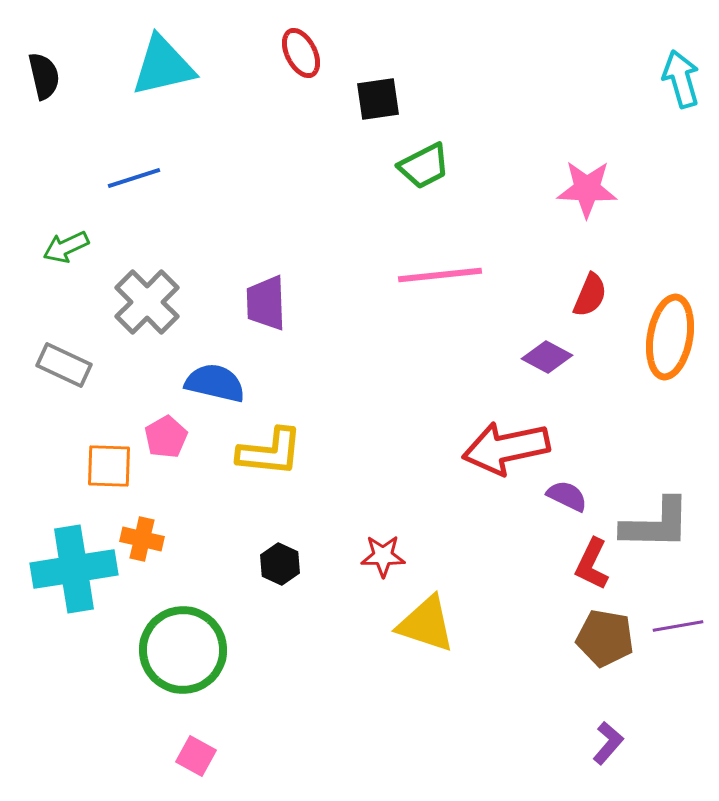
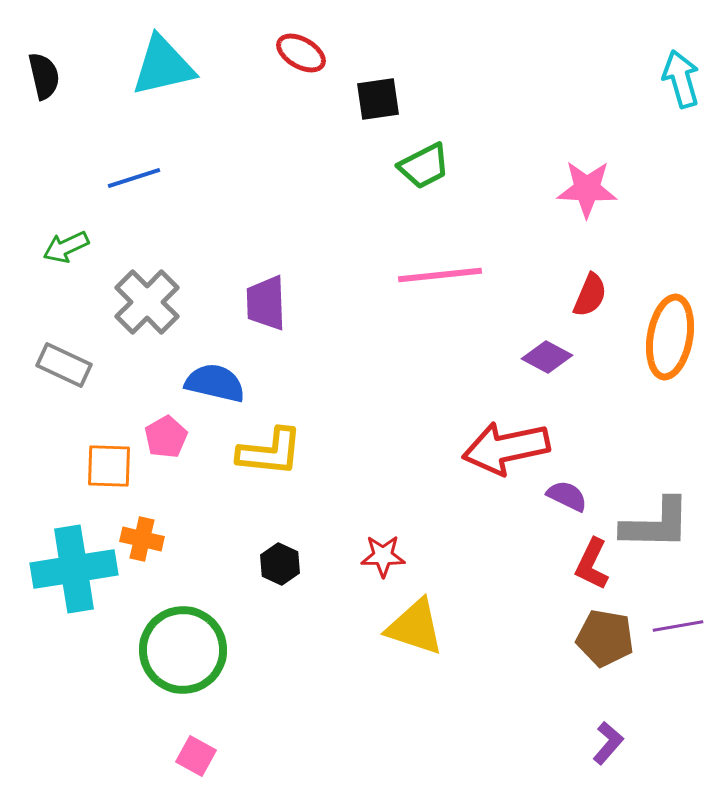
red ellipse: rotated 33 degrees counterclockwise
yellow triangle: moved 11 px left, 3 px down
